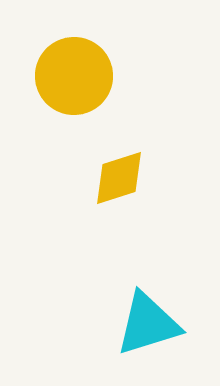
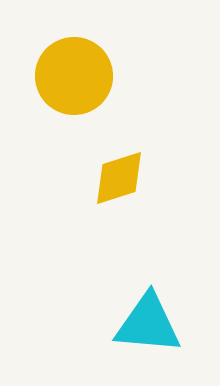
cyan triangle: rotated 22 degrees clockwise
